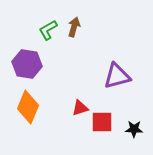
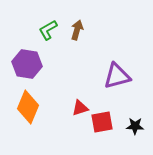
brown arrow: moved 3 px right, 3 px down
red square: rotated 10 degrees counterclockwise
black star: moved 1 px right, 3 px up
